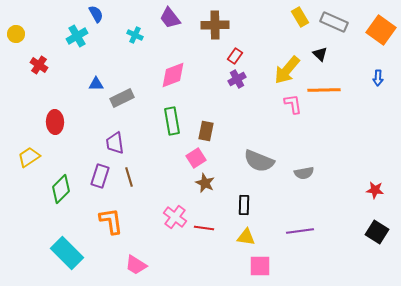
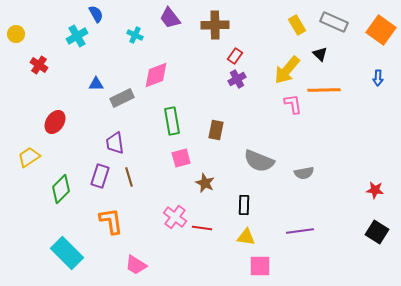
yellow rectangle at (300, 17): moved 3 px left, 8 px down
pink diamond at (173, 75): moved 17 px left
red ellipse at (55, 122): rotated 35 degrees clockwise
brown rectangle at (206, 131): moved 10 px right, 1 px up
pink square at (196, 158): moved 15 px left; rotated 18 degrees clockwise
red line at (204, 228): moved 2 px left
